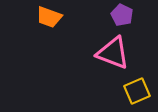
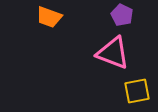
yellow square: rotated 12 degrees clockwise
